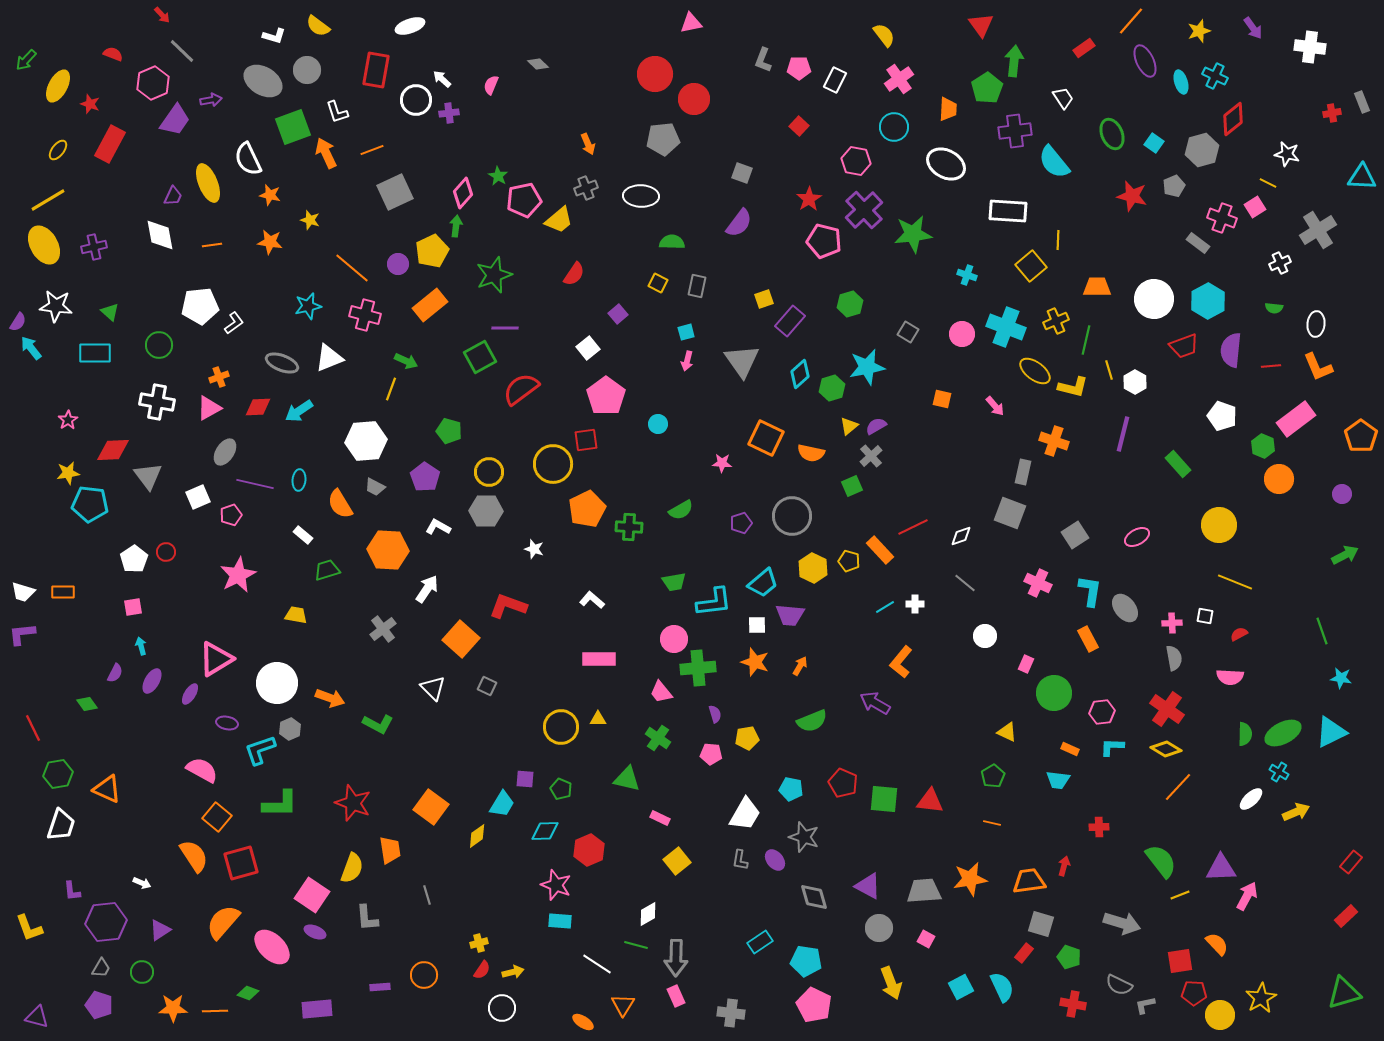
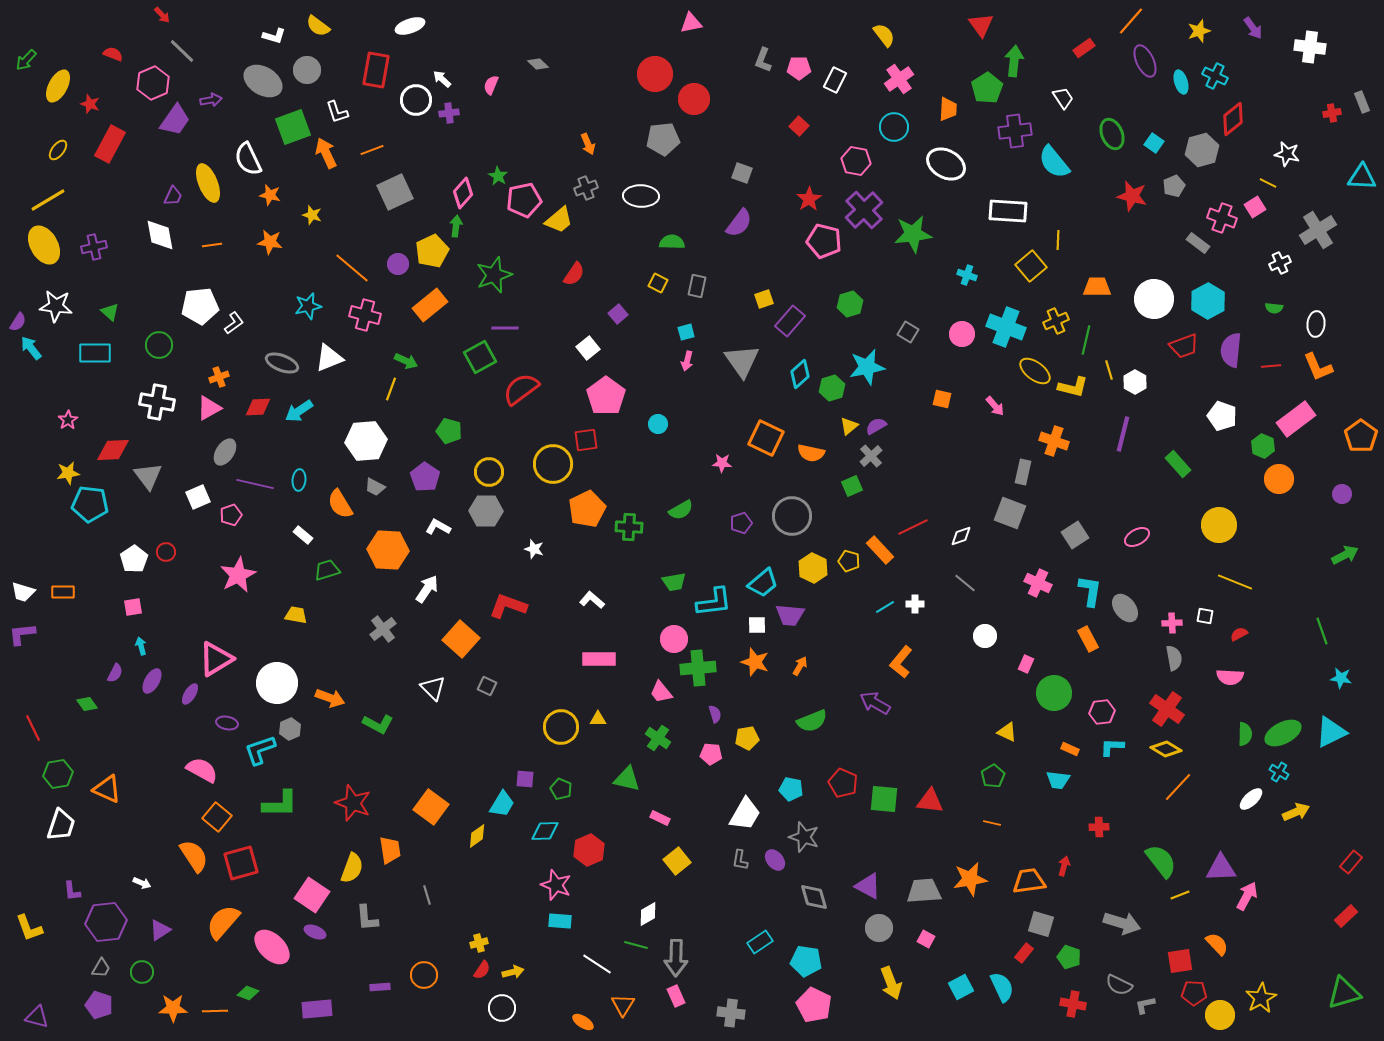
yellow star at (310, 220): moved 2 px right, 5 px up
